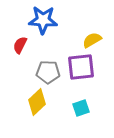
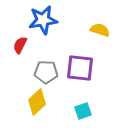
blue star: rotated 12 degrees counterclockwise
yellow semicircle: moved 8 px right, 10 px up; rotated 48 degrees clockwise
purple square: moved 1 px left, 1 px down; rotated 12 degrees clockwise
gray pentagon: moved 2 px left
cyan square: moved 2 px right, 3 px down
